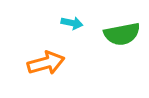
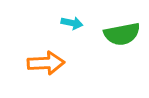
orange arrow: rotated 12 degrees clockwise
